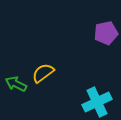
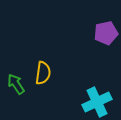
yellow semicircle: rotated 135 degrees clockwise
green arrow: rotated 30 degrees clockwise
